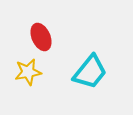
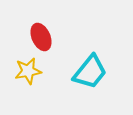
yellow star: moved 1 px up
